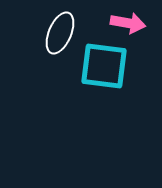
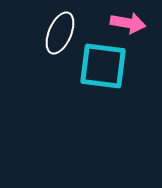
cyan square: moved 1 px left
